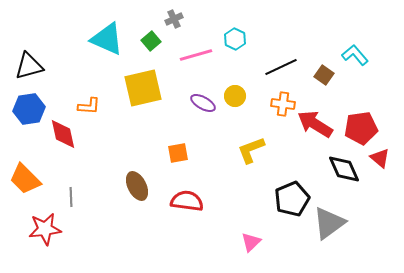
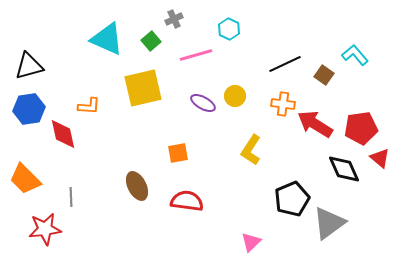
cyan hexagon: moved 6 px left, 10 px up
black line: moved 4 px right, 3 px up
yellow L-shape: rotated 36 degrees counterclockwise
